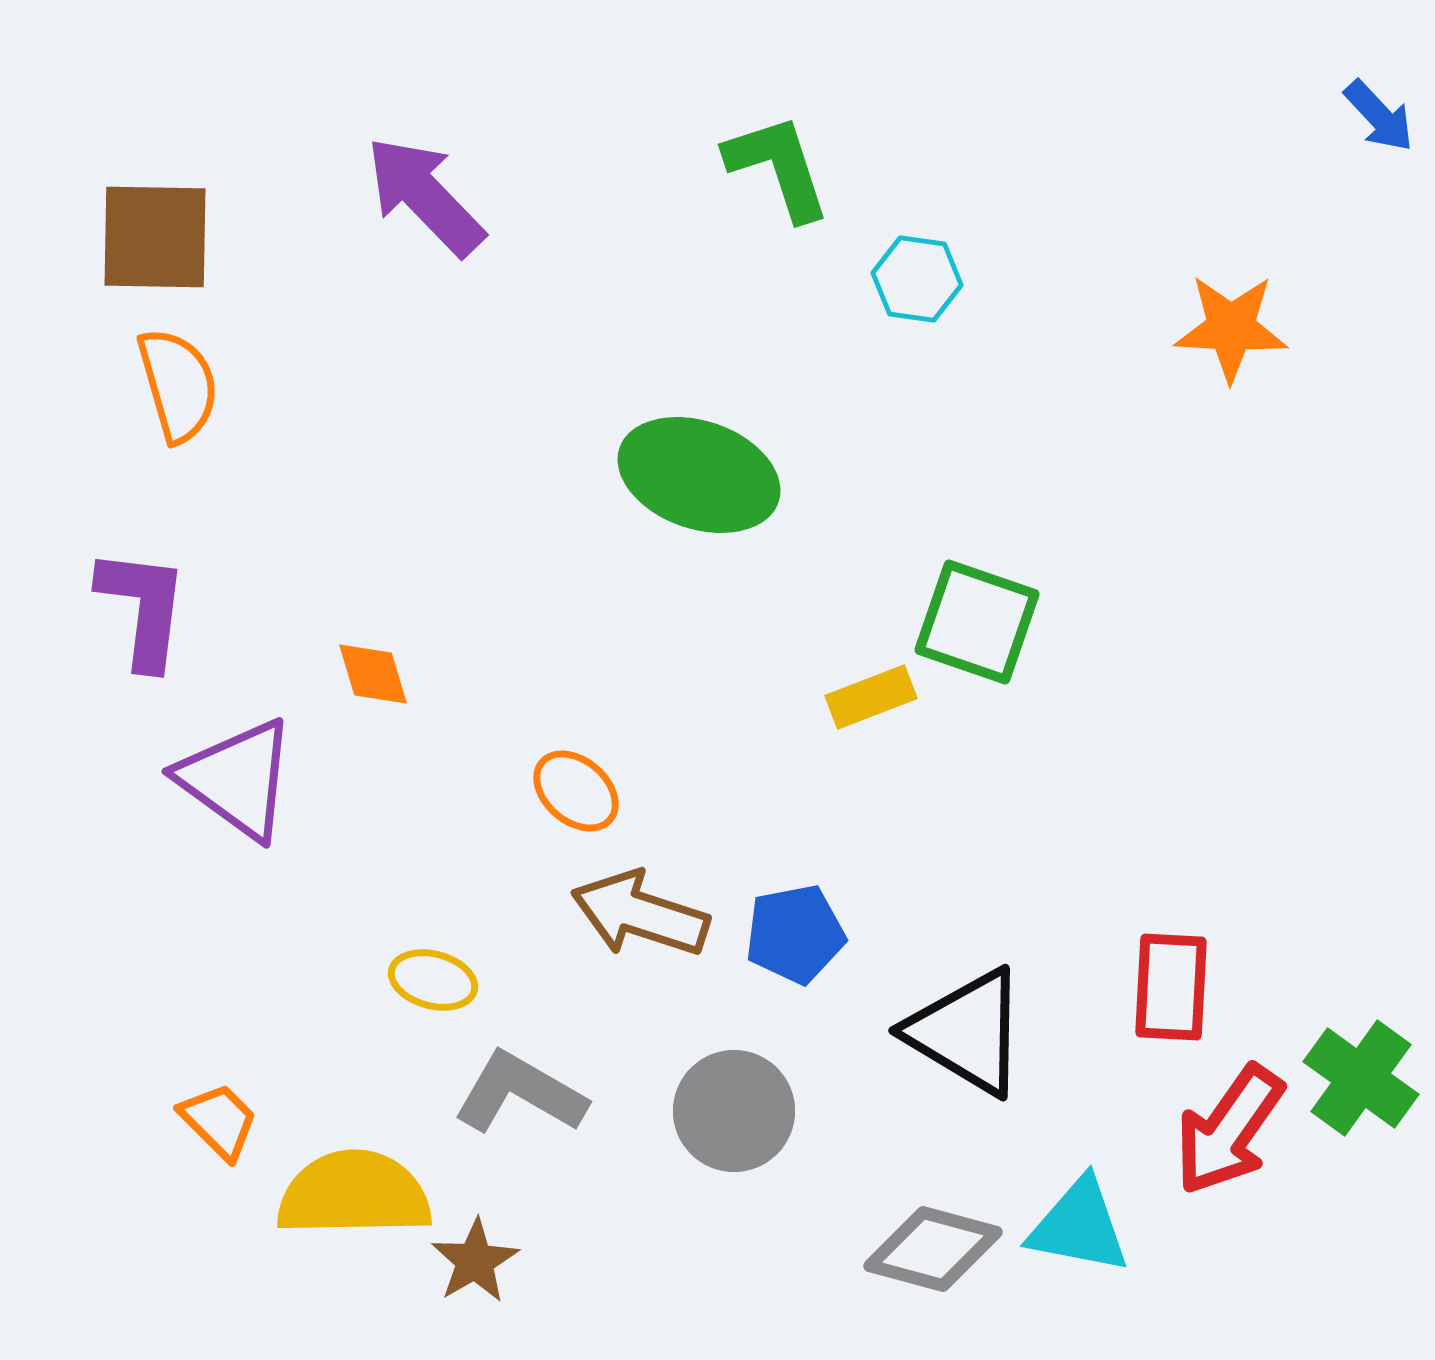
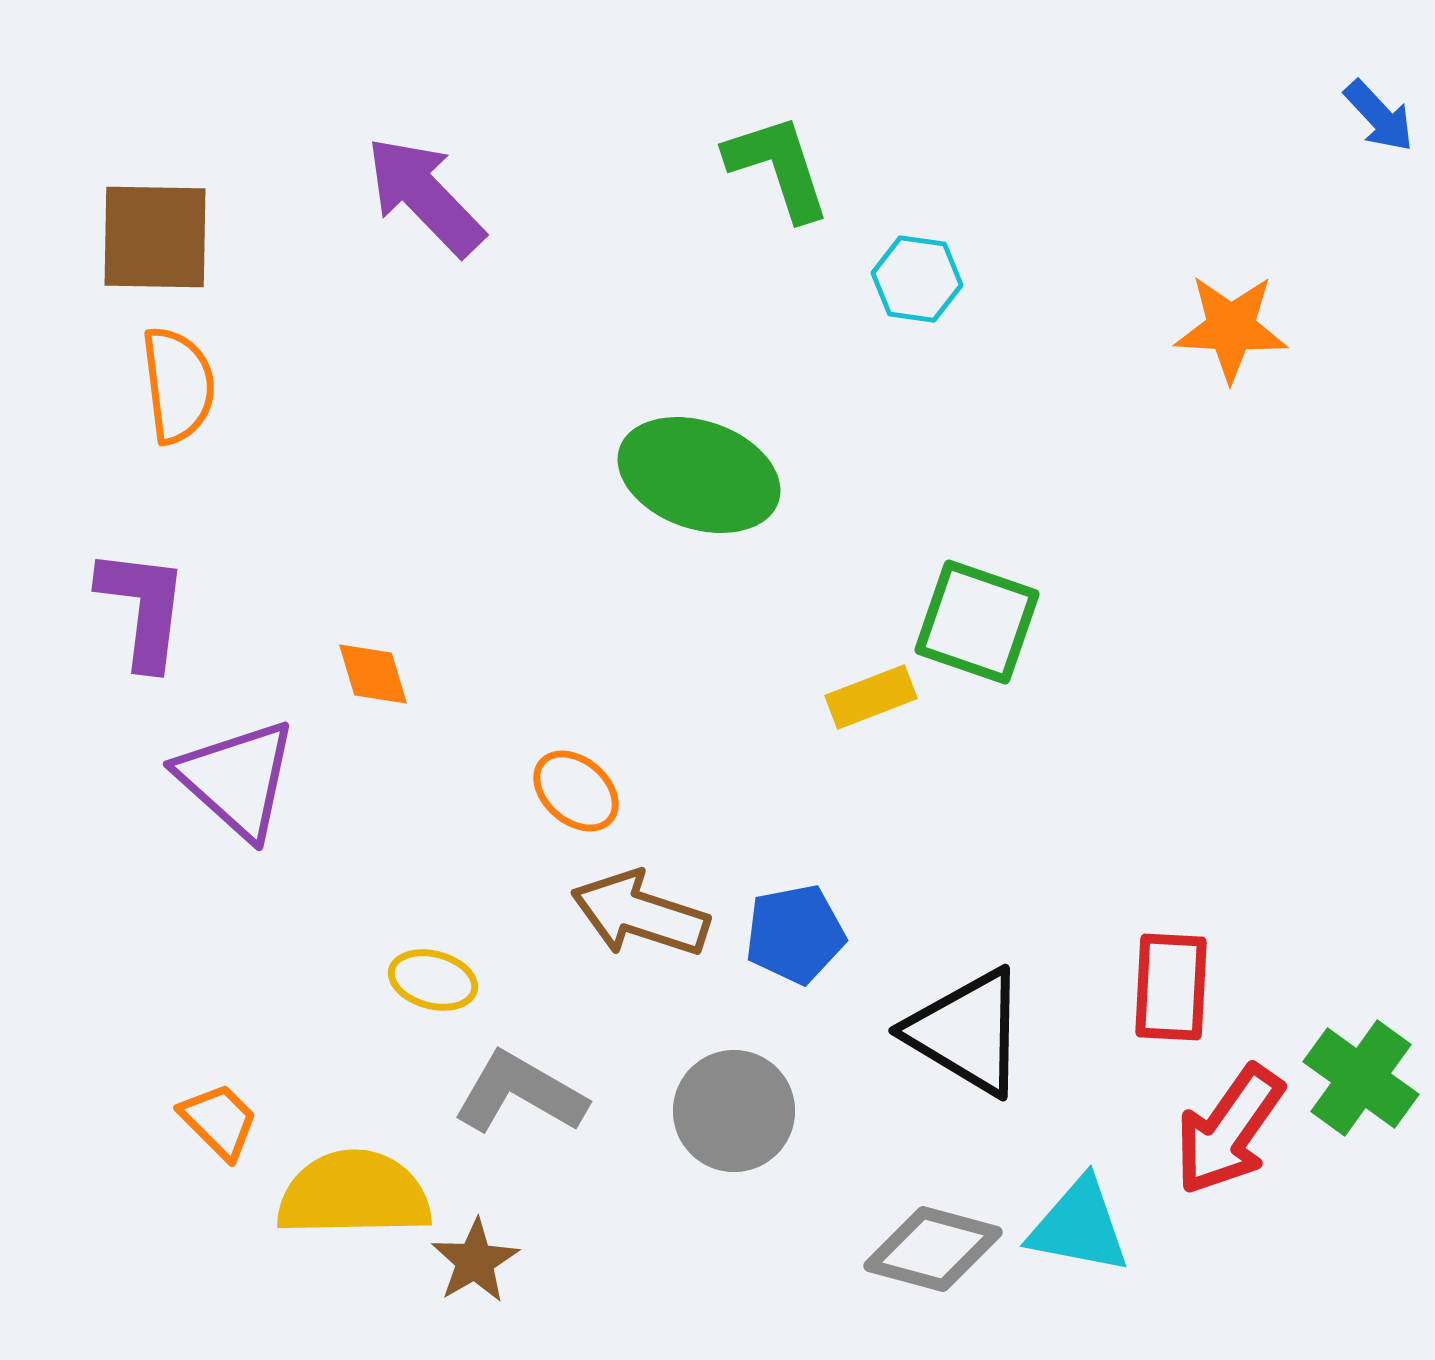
orange semicircle: rotated 9 degrees clockwise
purple triangle: rotated 6 degrees clockwise
